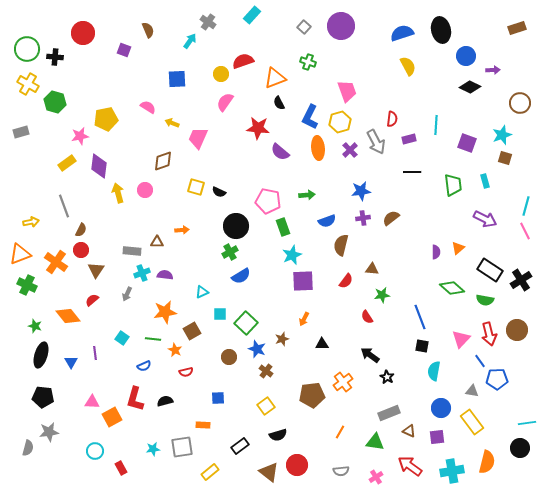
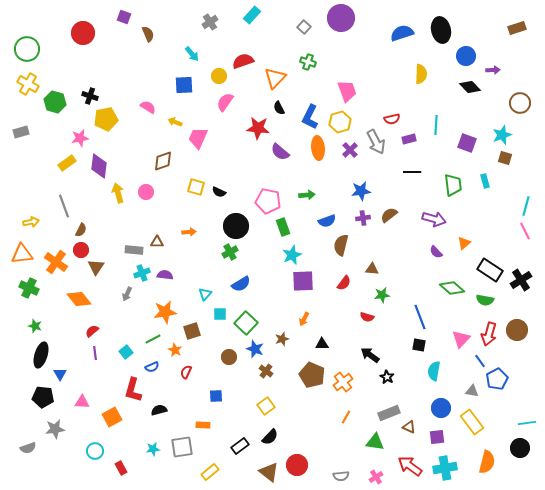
gray cross at (208, 22): moved 2 px right; rotated 21 degrees clockwise
purple circle at (341, 26): moved 8 px up
brown semicircle at (148, 30): moved 4 px down
cyan arrow at (190, 41): moved 2 px right, 13 px down; rotated 105 degrees clockwise
purple square at (124, 50): moved 33 px up
black cross at (55, 57): moved 35 px right, 39 px down; rotated 14 degrees clockwise
yellow semicircle at (408, 66): moved 13 px right, 8 px down; rotated 30 degrees clockwise
yellow circle at (221, 74): moved 2 px left, 2 px down
orange triangle at (275, 78): rotated 25 degrees counterclockwise
blue square at (177, 79): moved 7 px right, 6 px down
black diamond at (470, 87): rotated 20 degrees clockwise
black semicircle at (279, 103): moved 5 px down
red semicircle at (392, 119): rotated 70 degrees clockwise
yellow arrow at (172, 123): moved 3 px right, 1 px up
pink star at (80, 136): moved 2 px down
pink circle at (145, 190): moved 1 px right, 2 px down
brown semicircle at (391, 218): moved 2 px left, 3 px up
purple arrow at (485, 219): moved 51 px left; rotated 10 degrees counterclockwise
orange arrow at (182, 230): moved 7 px right, 2 px down
orange triangle at (458, 248): moved 6 px right, 5 px up
gray rectangle at (132, 251): moved 2 px right, 1 px up
purple semicircle at (436, 252): rotated 136 degrees clockwise
orange triangle at (20, 254): moved 2 px right; rotated 15 degrees clockwise
brown triangle at (96, 270): moved 3 px up
blue semicircle at (241, 276): moved 8 px down
red semicircle at (346, 281): moved 2 px left, 2 px down
green cross at (27, 285): moved 2 px right, 3 px down
cyan triangle at (202, 292): moved 3 px right, 2 px down; rotated 24 degrees counterclockwise
red semicircle at (92, 300): moved 31 px down
orange diamond at (68, 316): moved 11 px right, 17 px up
red semicircle at (367, 317): rotated 40 degrees counterclockwise
brown square at (192, 331): rotated 12 degrees clockwise
red arrow at (489, 334): rotated 30 degrees clockwise
cyan square at (122, 338): moved 4 px right, 14 px down; rotated 16 degrees clockwise
green line at (153, 339): rotated 35 degrees counterclockwise
black square at (422, 346): moved 3 px left, 1 px up
blue star at (257, 349): moved 2 px left
blue triangle at (71, 362): moved 11 px left, 12 px down
blue semicircle at (144, 366): moved 8 px right, 1 px down
red semicircle at (186, 372): rotated 128 degrees clockwise
blue pentagon at (497, 379): rotated 25 degrees counterclockwise
brown pentagon at (312, 395): moved 20 px up; rotated 30 degrees clockwise
blue square at (218, 398): moved 2 px left, 2 px up
red L-shape at (135, 399): moved 2 px left, 9 px up
black semicircle at (165, 401): moved 6 px left, 9 px down
pink triangle at (92, 402): moved 10 px left
brown triangle at (409, 431): moved 4 px up
gray star at (49, 432): moved 6 px right, 3 px up
orange line at (340, 432): moved 6 px right, 15 px up
black semicircle at (278, 435): moved 8 px left, 2 px down; rotated 30 degrees counterclockwise
gray semicircle at (28, 448): rotated 56 degrees clockwise
gray semicircle at (341, 471): moved 5 px down
cyan cross at (452, 471): moved 7 px left, 3 px up
